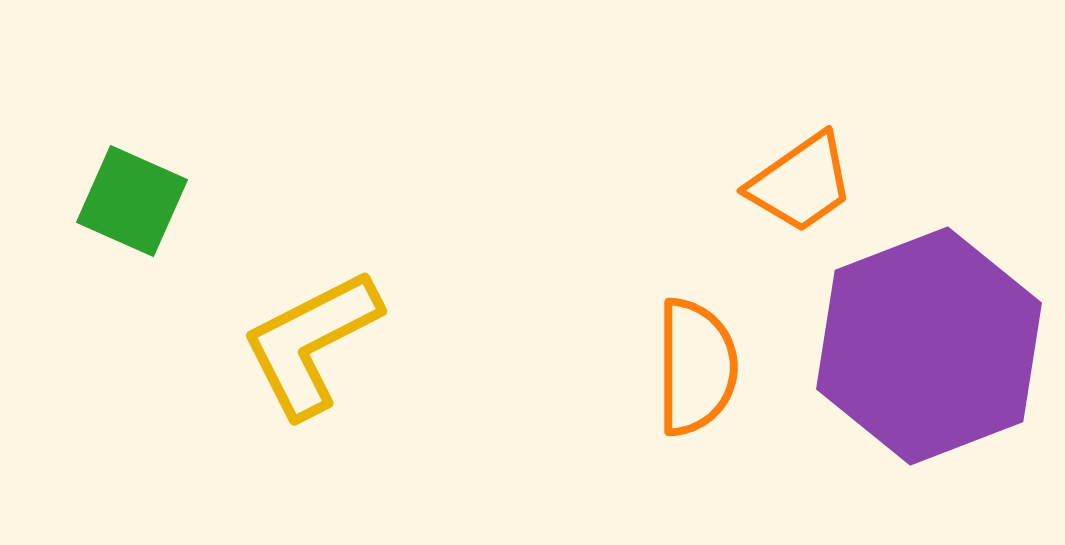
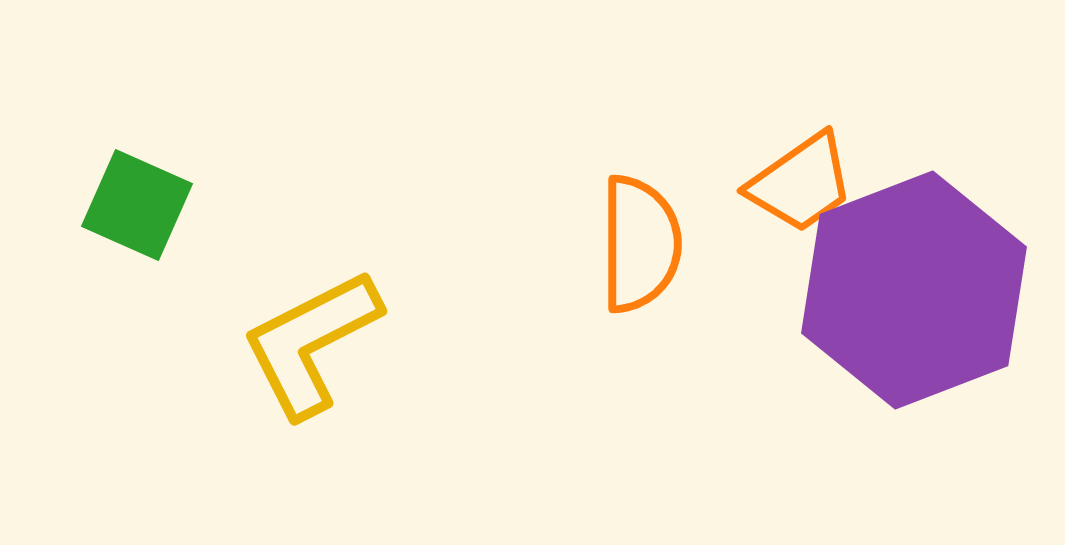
green square: moved 5 px right, 4 px down
purple hexagon: moved 15 px left, 56 px up
orange semicircle: moved 56 px left, 123 px up
